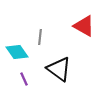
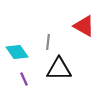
gray line: moved 8 px right, 5 px down
black triangle: rotated 36 degrees counterclockwise
